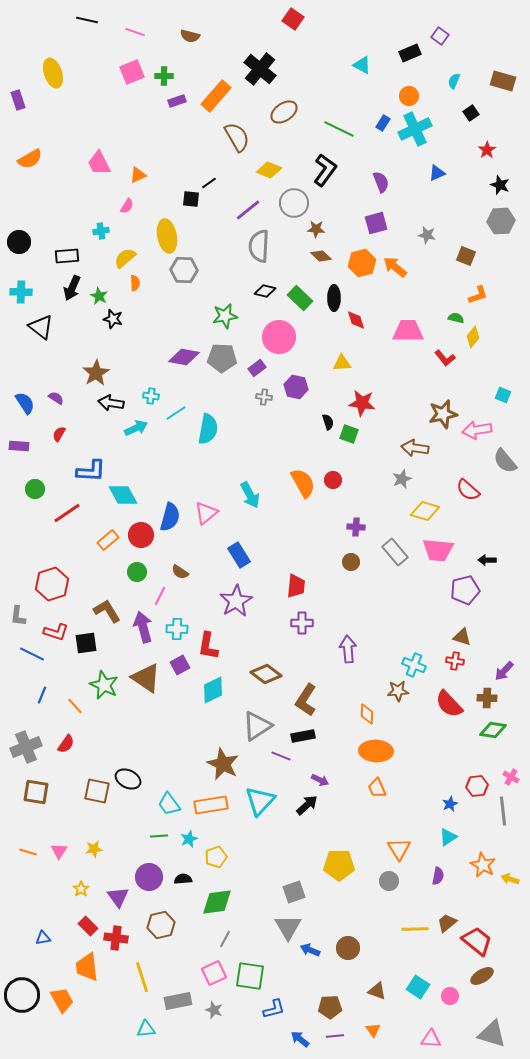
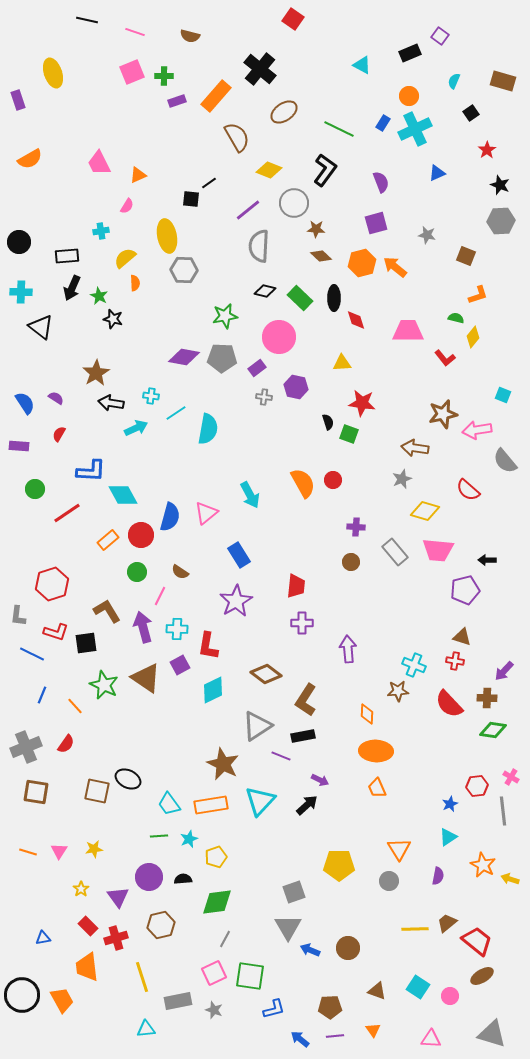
red cross at (116, 938): rotated 25 degrees counterclockwise
